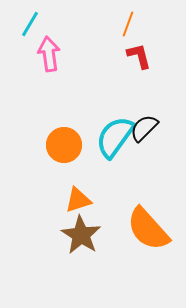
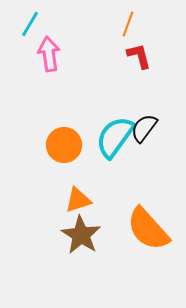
black semicircle: rotated 8 degrees counterclockwise
